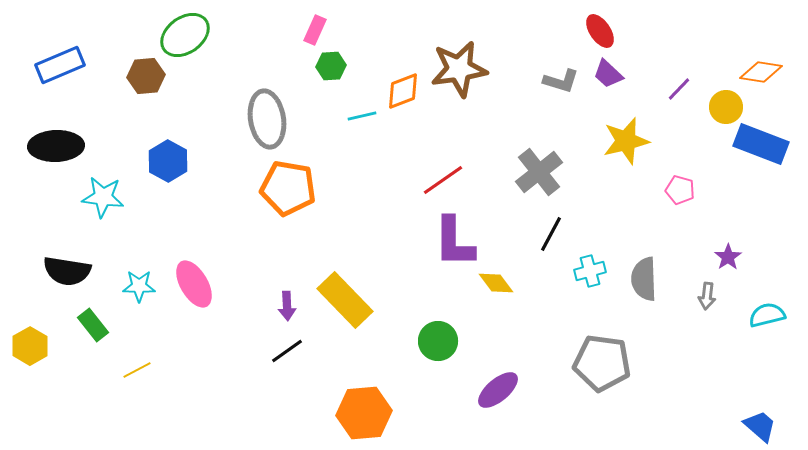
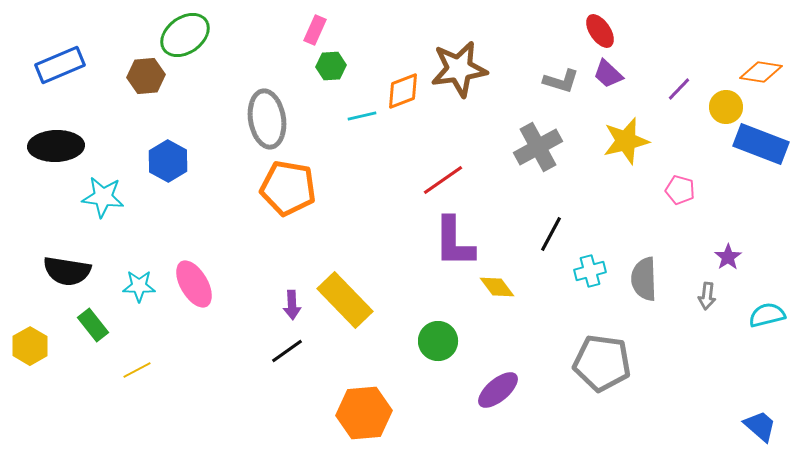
gray cross at (539, 172): moved 1 px left, 25 px up; rotated 9 degrees clockwise
yellow diamond at (496, 283): moved 1 px right, 4 px down
purple arrow at (287, 306): moved 5 px right, 1 px up
